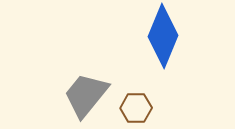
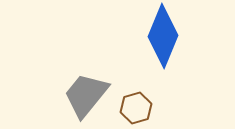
brown hexagon: rotated 16 degrees counterclockwise
